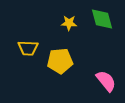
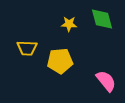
yellow star: moved 1 px down
yellow trapezoid: moved 1 px left
